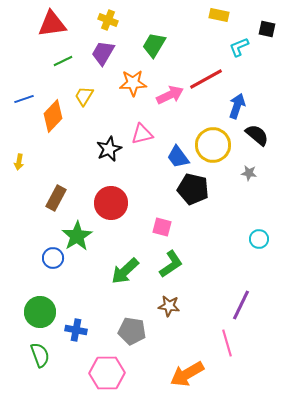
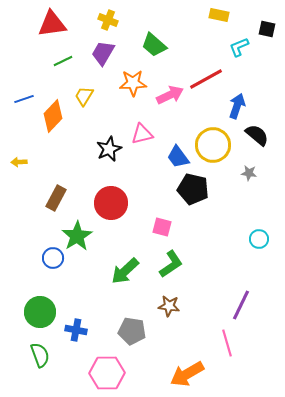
green trapezoid: rotated 80 degrees counterclockwise
yellow arrow: rotated 77 degrees clockwise
